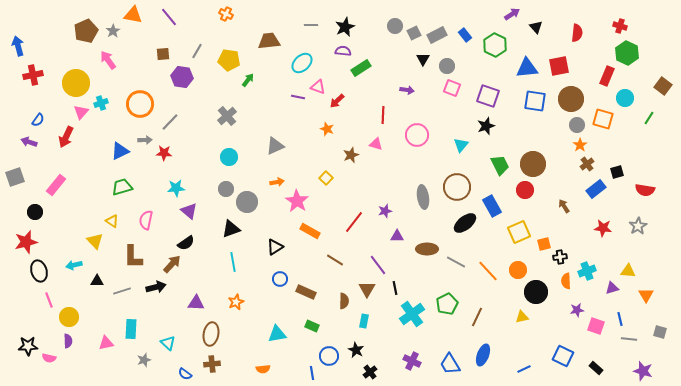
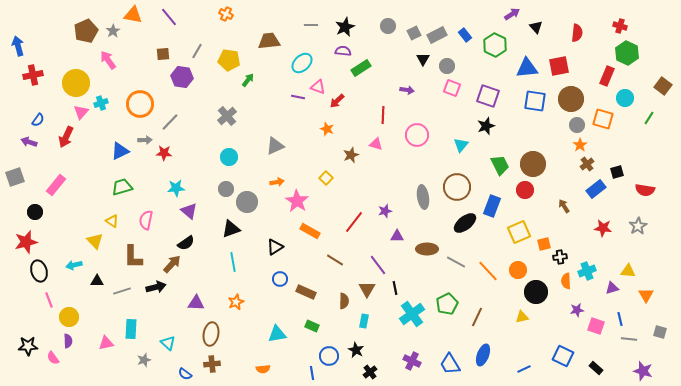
gray circle at (395, 26): moved 7 px left
blue rectangle at (492, 206): rotated 50 degrees clockwise
pink semicircle at (49, 358): moved 4 px right; rotated 40 degrees clockwise
